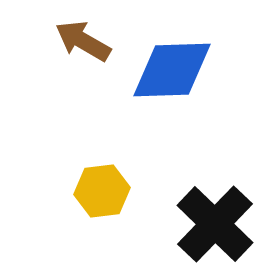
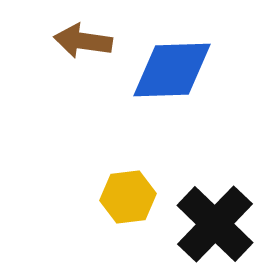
brown arrow: rotated 22 degrees counterclockwise
yellow hexagon: moved 26 px right, 6 px down
